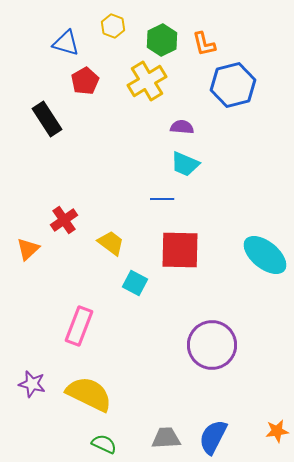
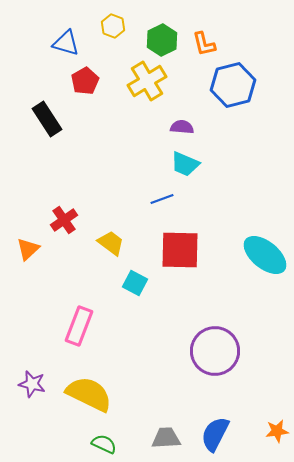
blue line: rotated 20 degrees counterclockwise
purple circle: moved 3 px right, 6 px down
blue semicircle: moved 2 px right, 3 px up
